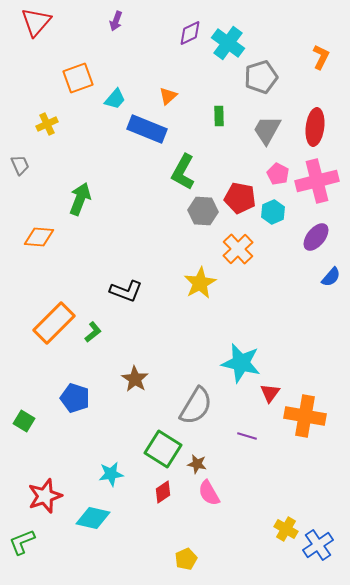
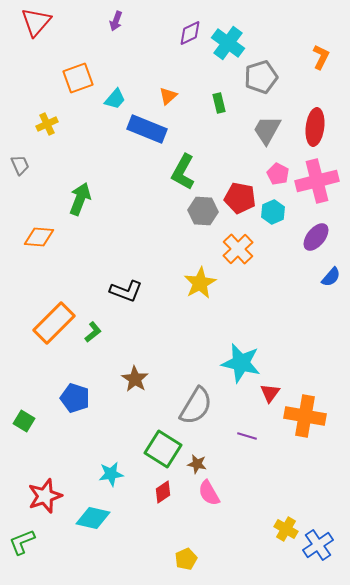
green rectangle at (219, 116): moved 13 px up; rotated 12 degrees counterclockwise
